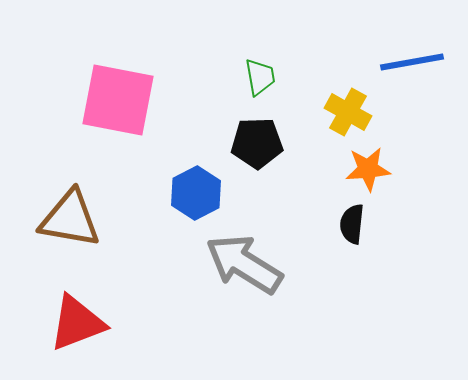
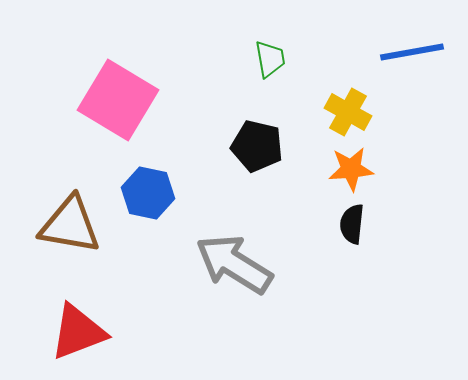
blue line: moved 10 px up
green trapezoid: moved 10 px right, 18 px up
pink square: rotated 20 degrees clockwise
black pentagon: moved 3 px down; rotated 15 degrees clockwise
orange star: moved 17 px left
blue hexagon: moved 48 px left; rotated 21 degrees counterclockwise
brown triangle: moved 6 px down
gray arrow: moved 10 px left
red triangle: moved 1 px right, 9 px down
